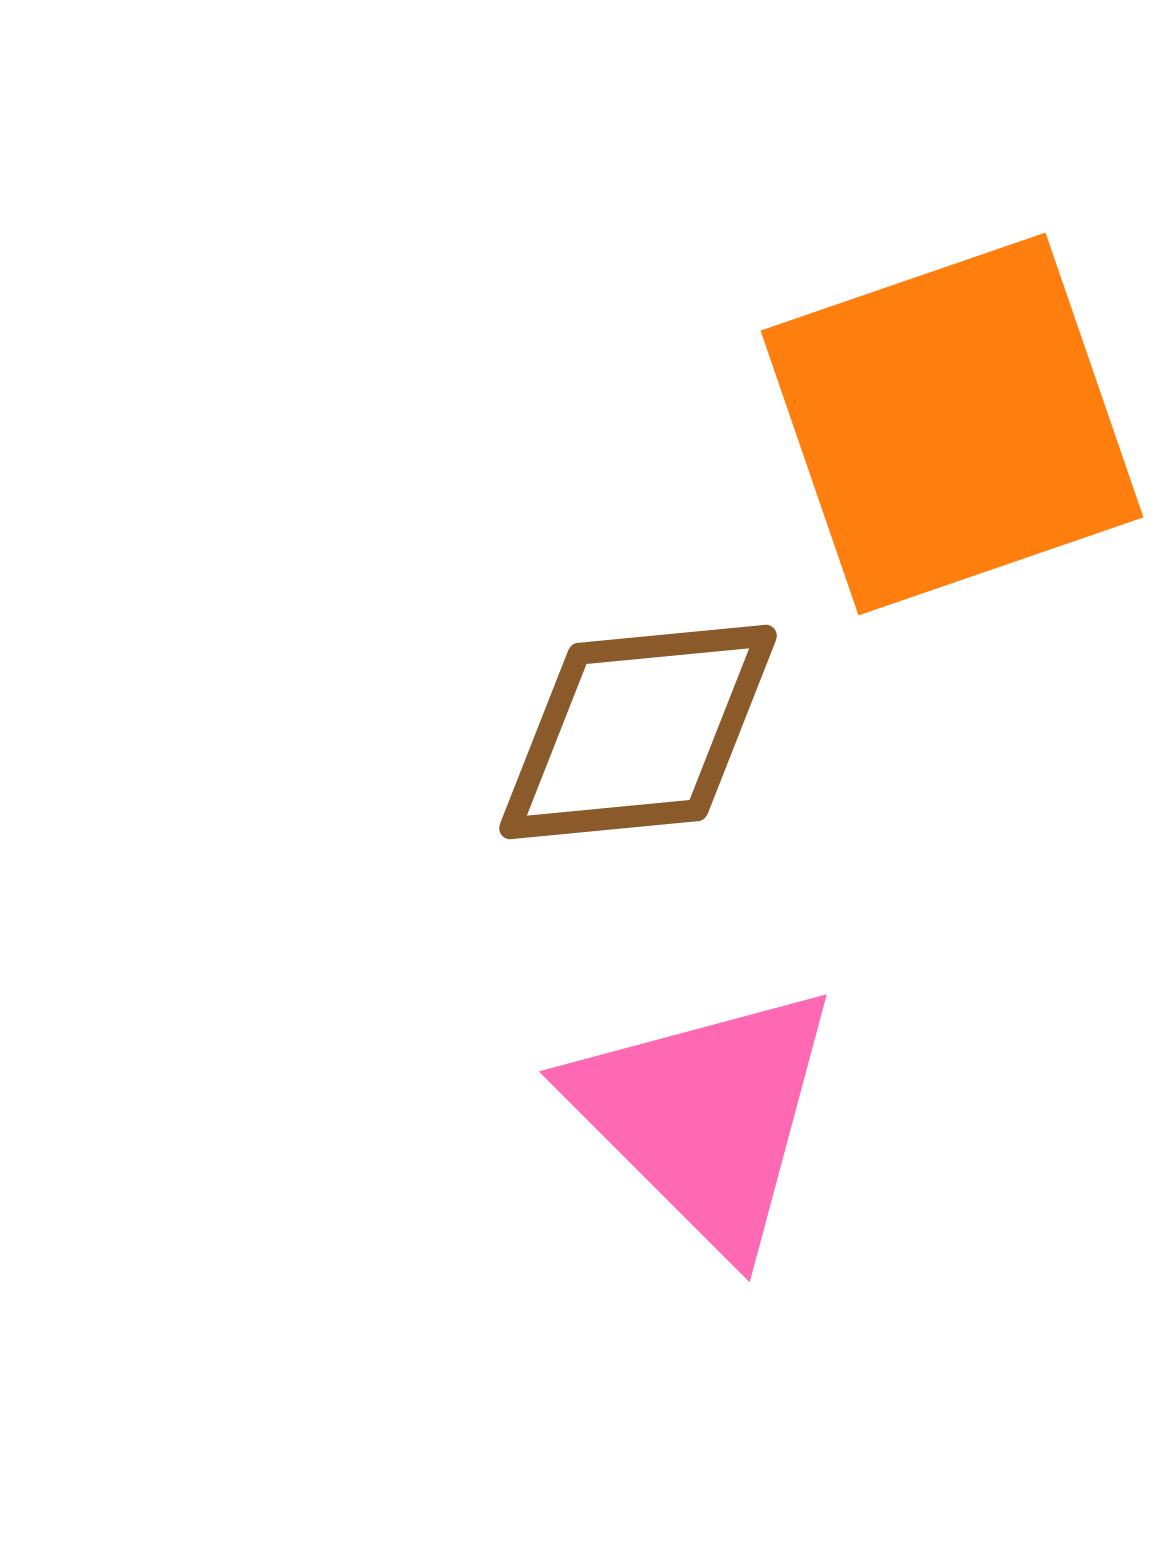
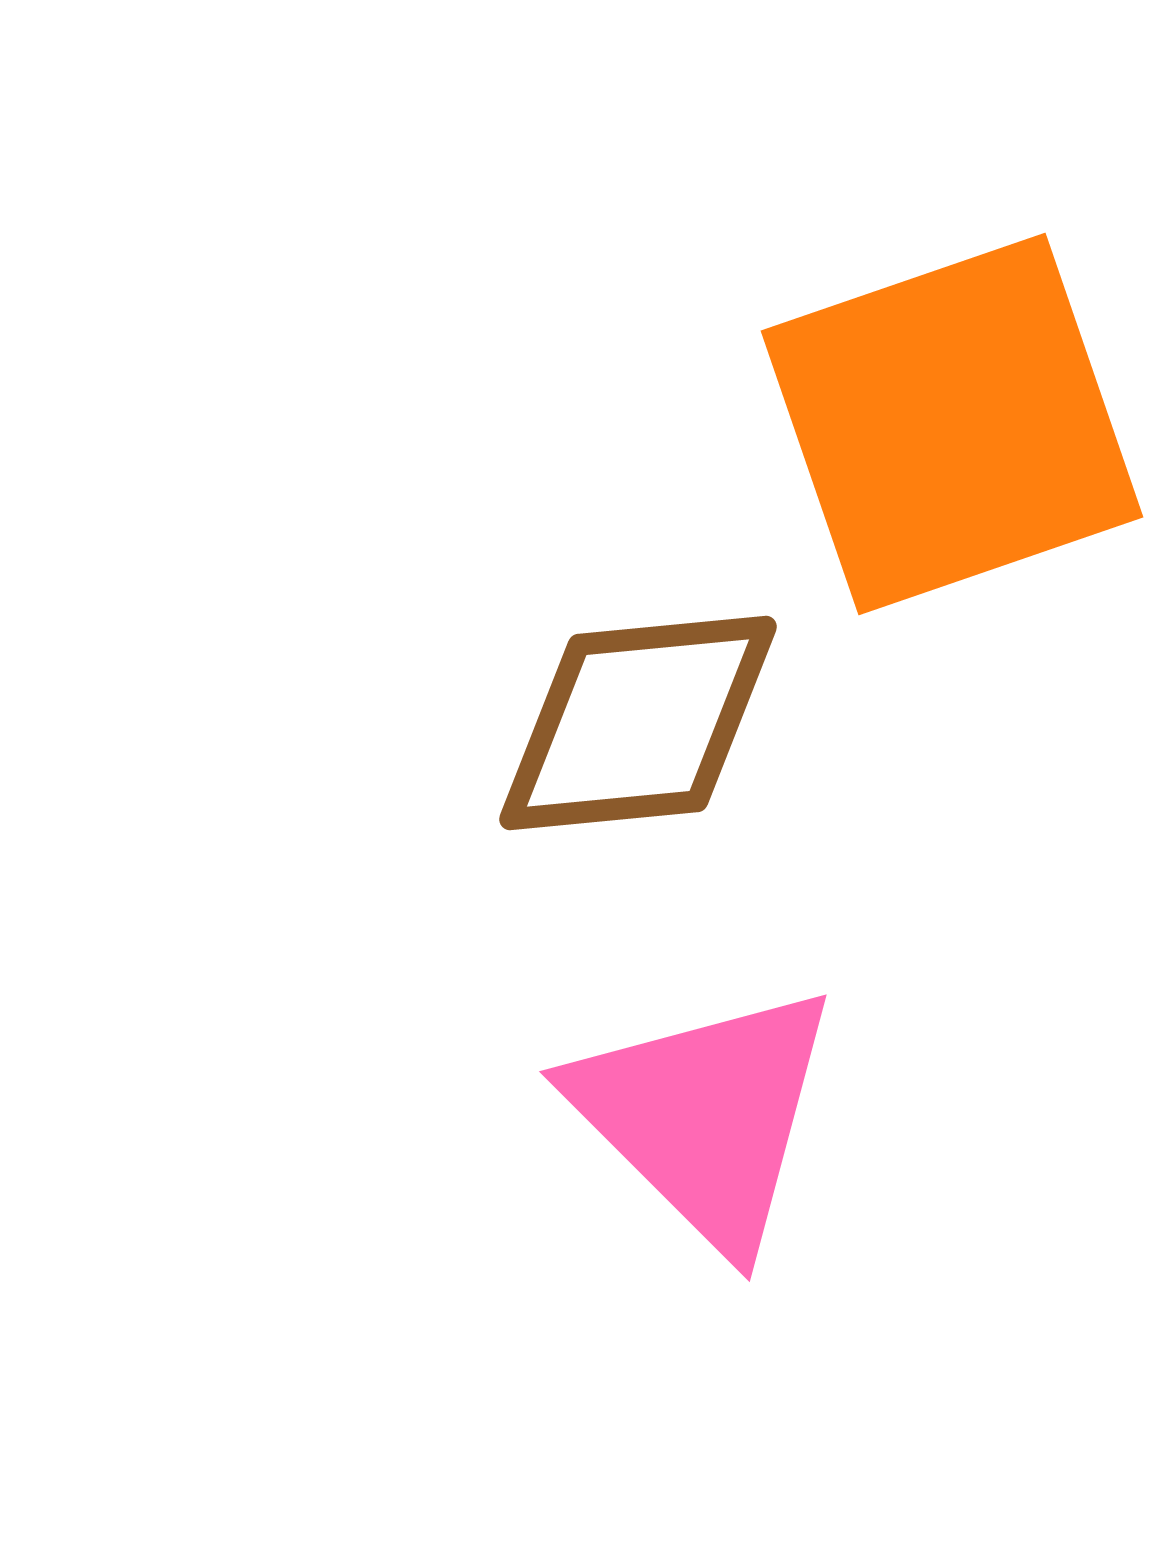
brown diamond: moved 9 px up
